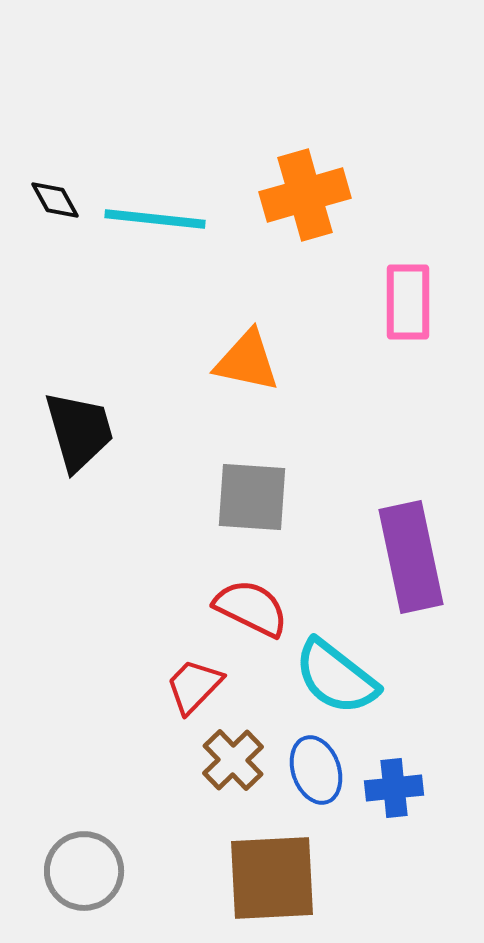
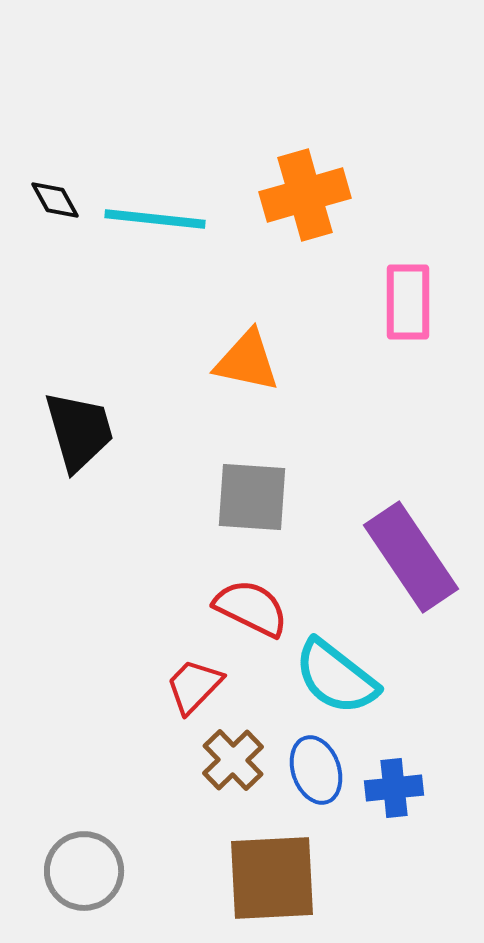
purple rectangle: rotated 22 degrees counterclockwise
